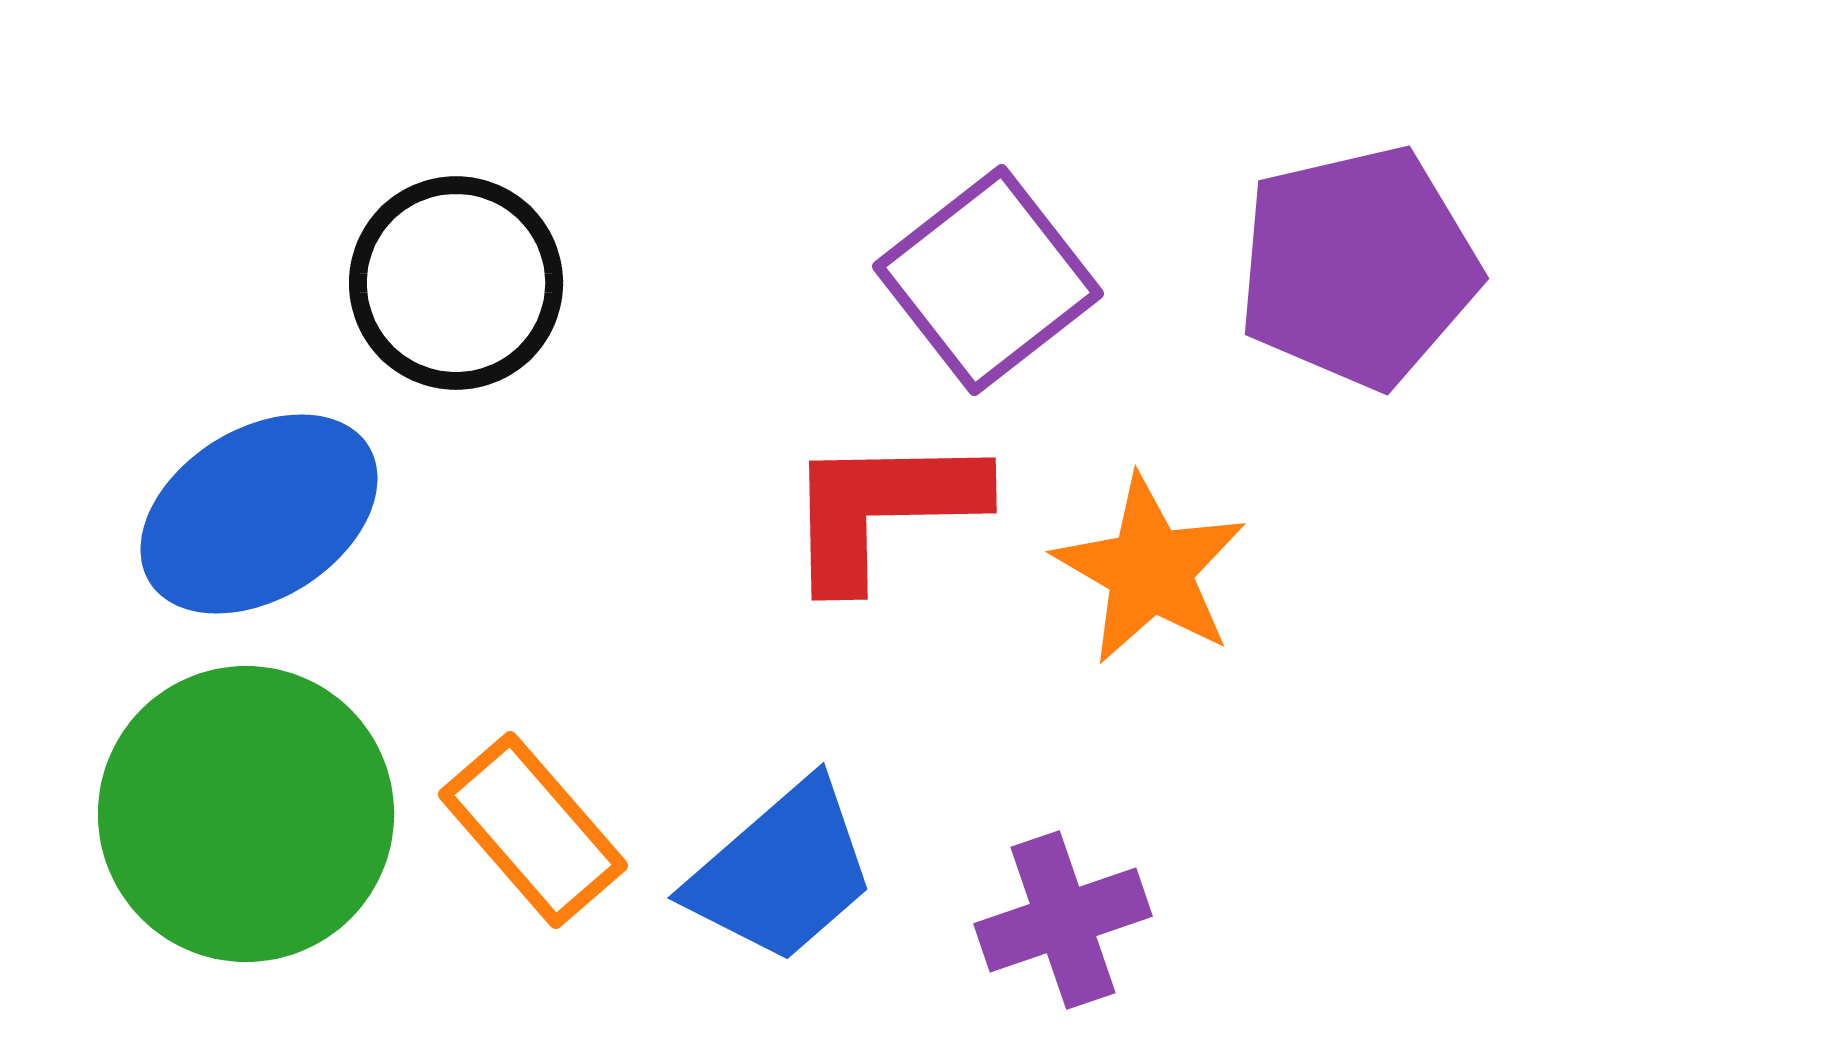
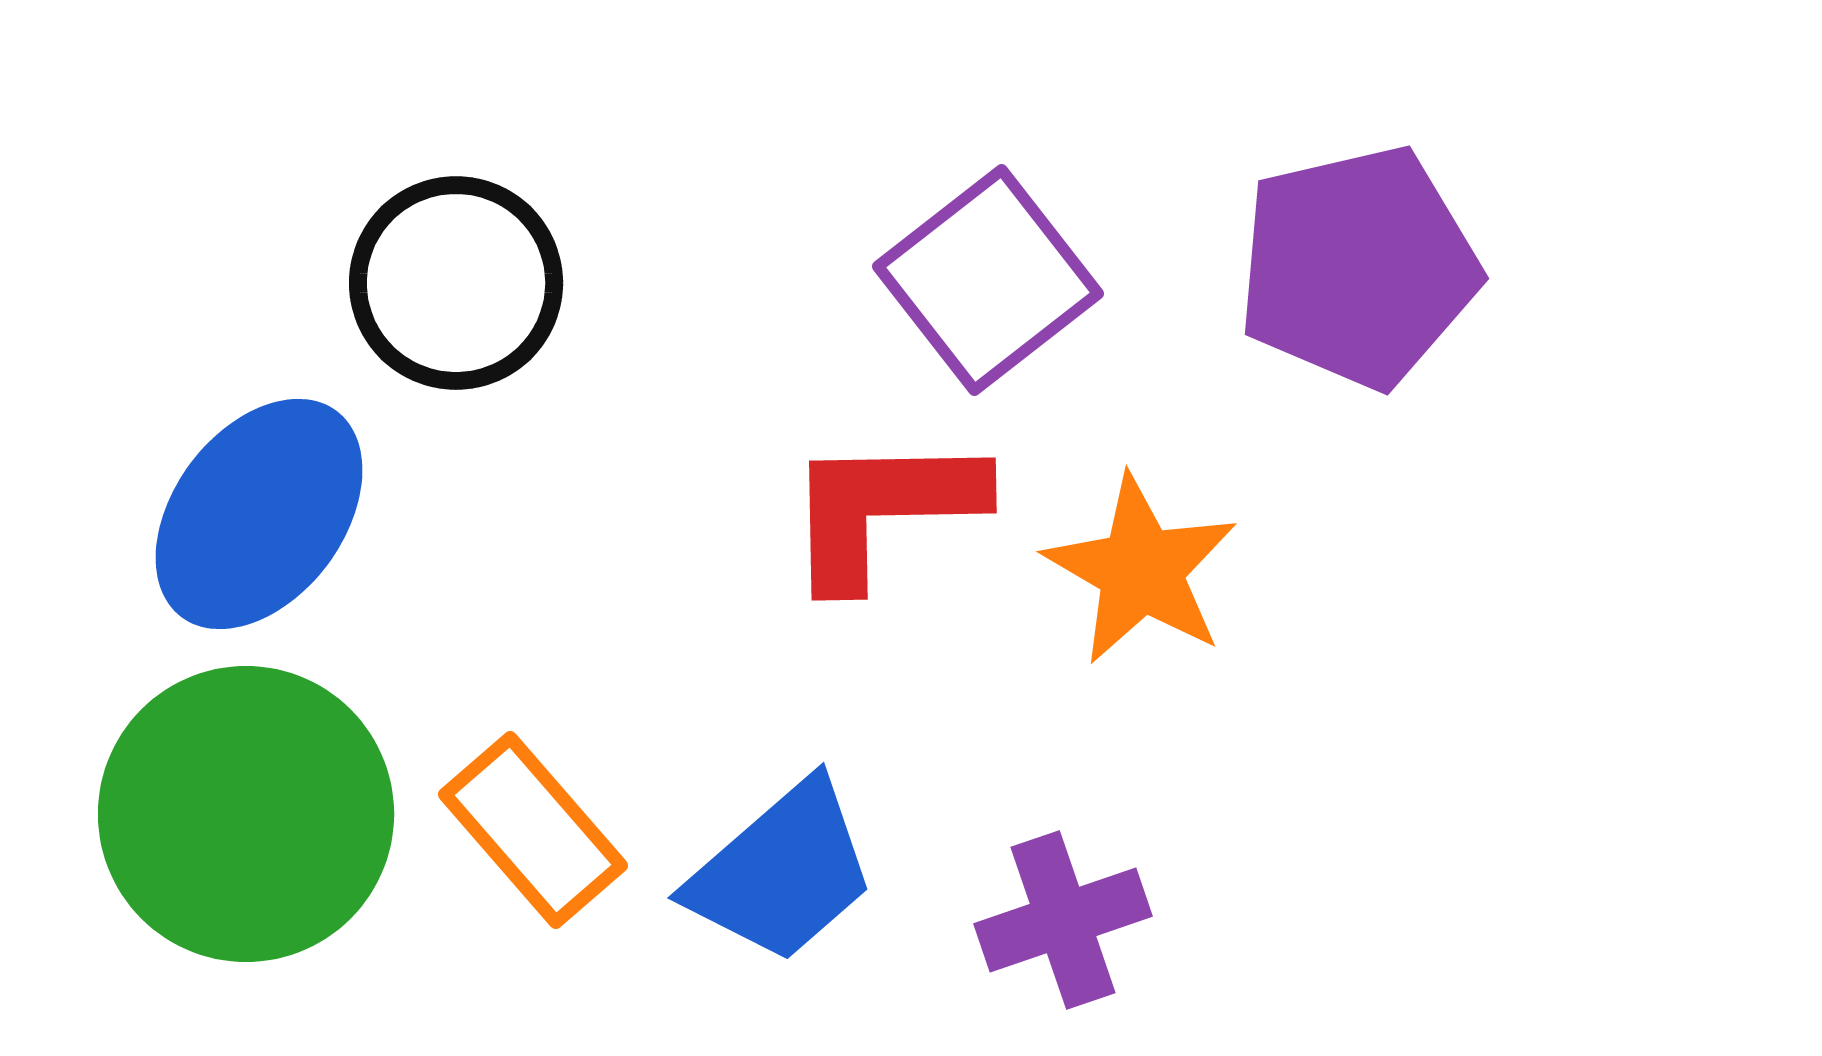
blue ellipse: rotated 21 degrees counterclockwise
orange star: moved 9 px left
